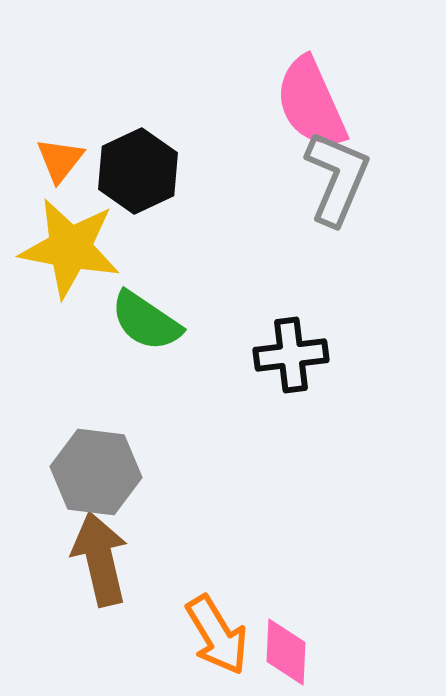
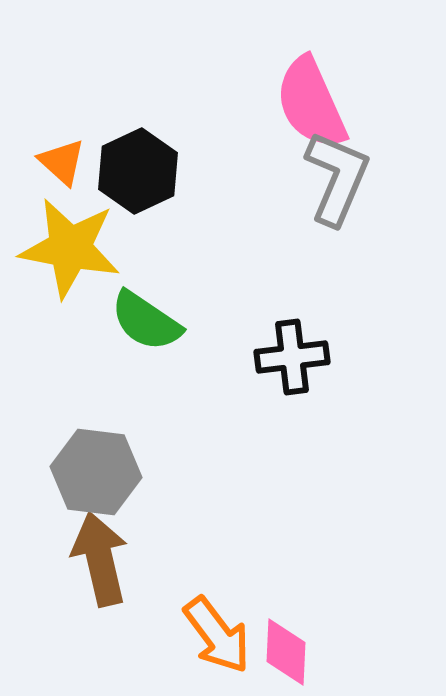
orange triangle: moved 2 px right, 2 px down; rotated 26 degrees counterclockwise
black cross: moved 1 px right, 2 px down
orange arrow: rotated 6 degrees counterclockwise
